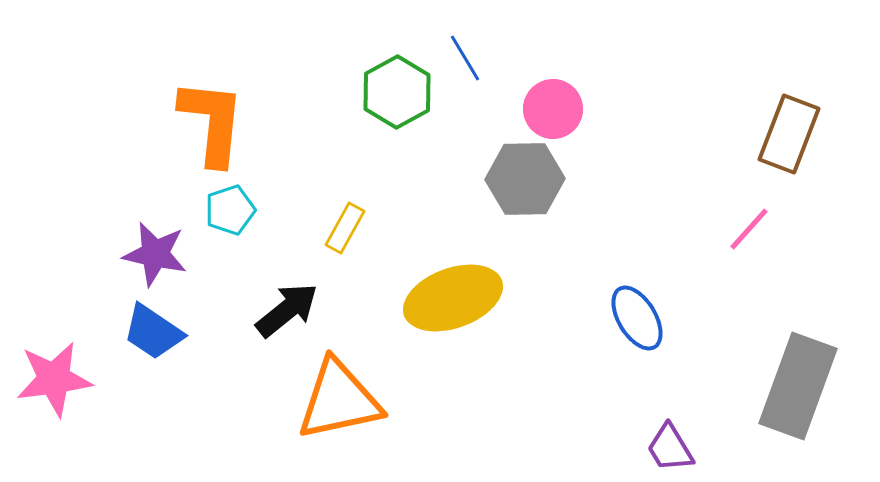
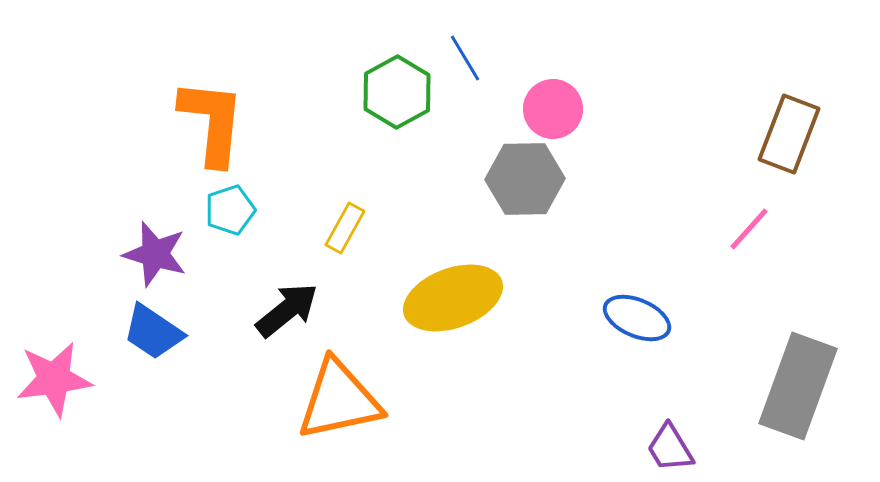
purple star: rotated 4 degrees clockwise
blue ellipse: rotated 36 degrees counterclockwise
